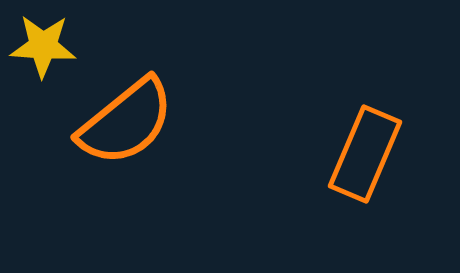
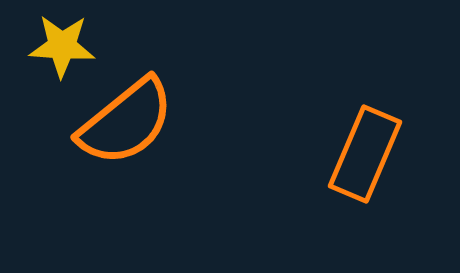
yellow star: moved 19 px right
